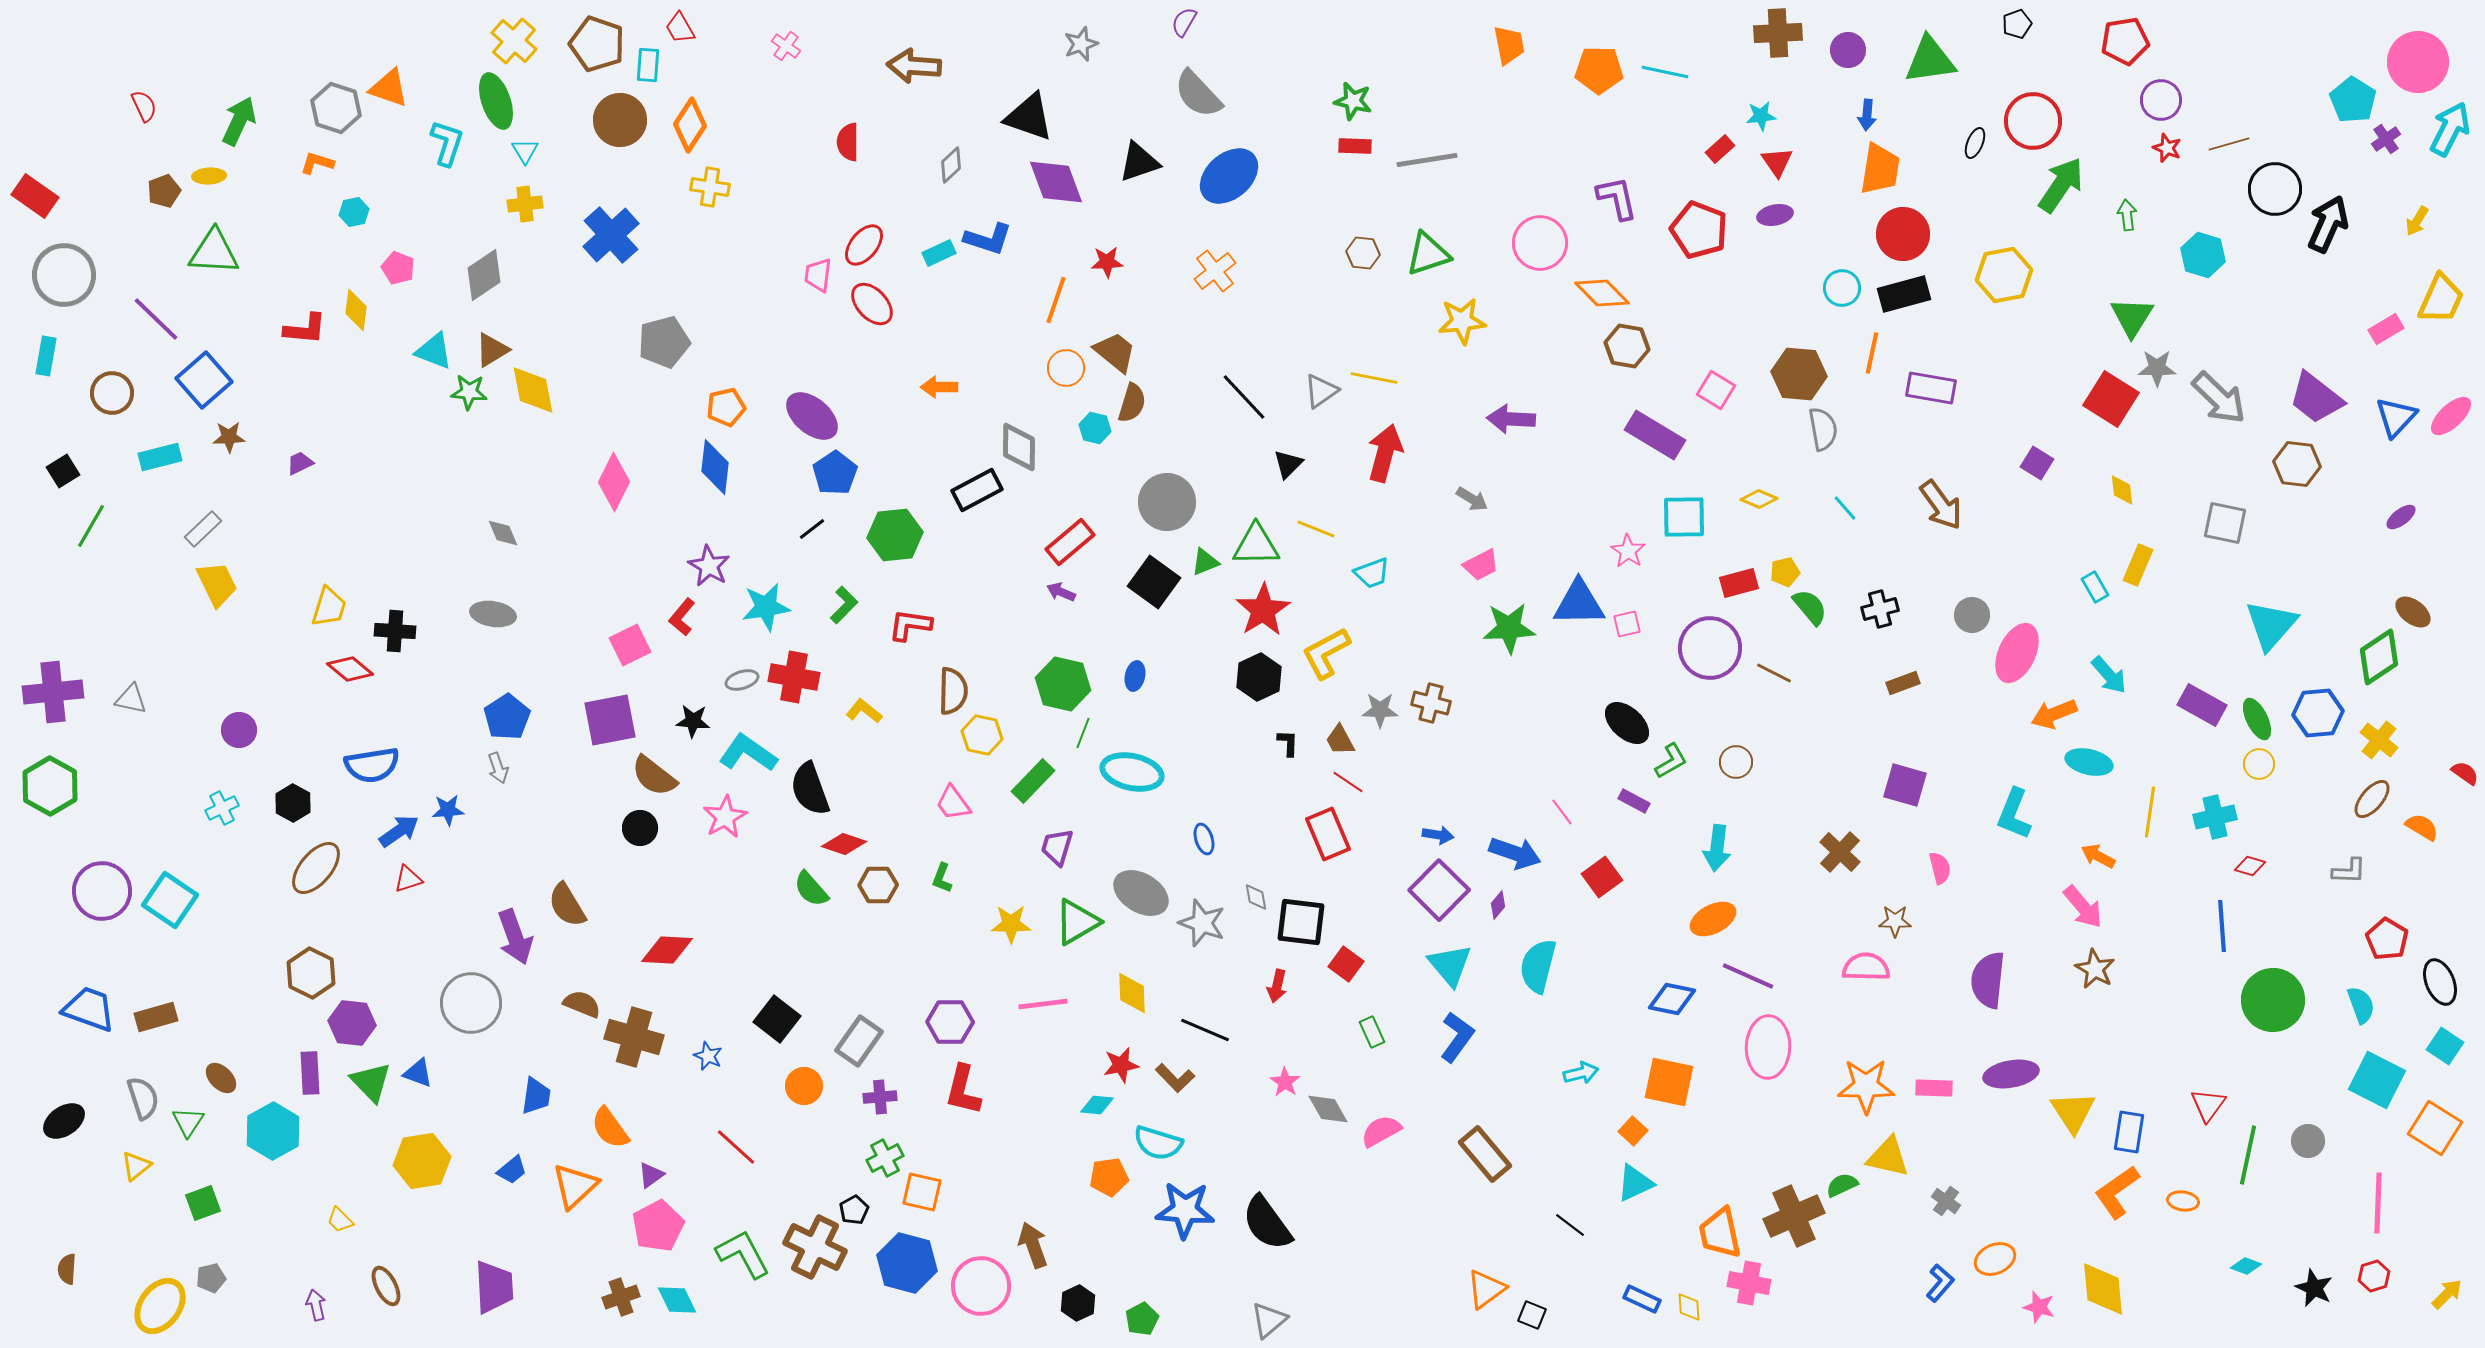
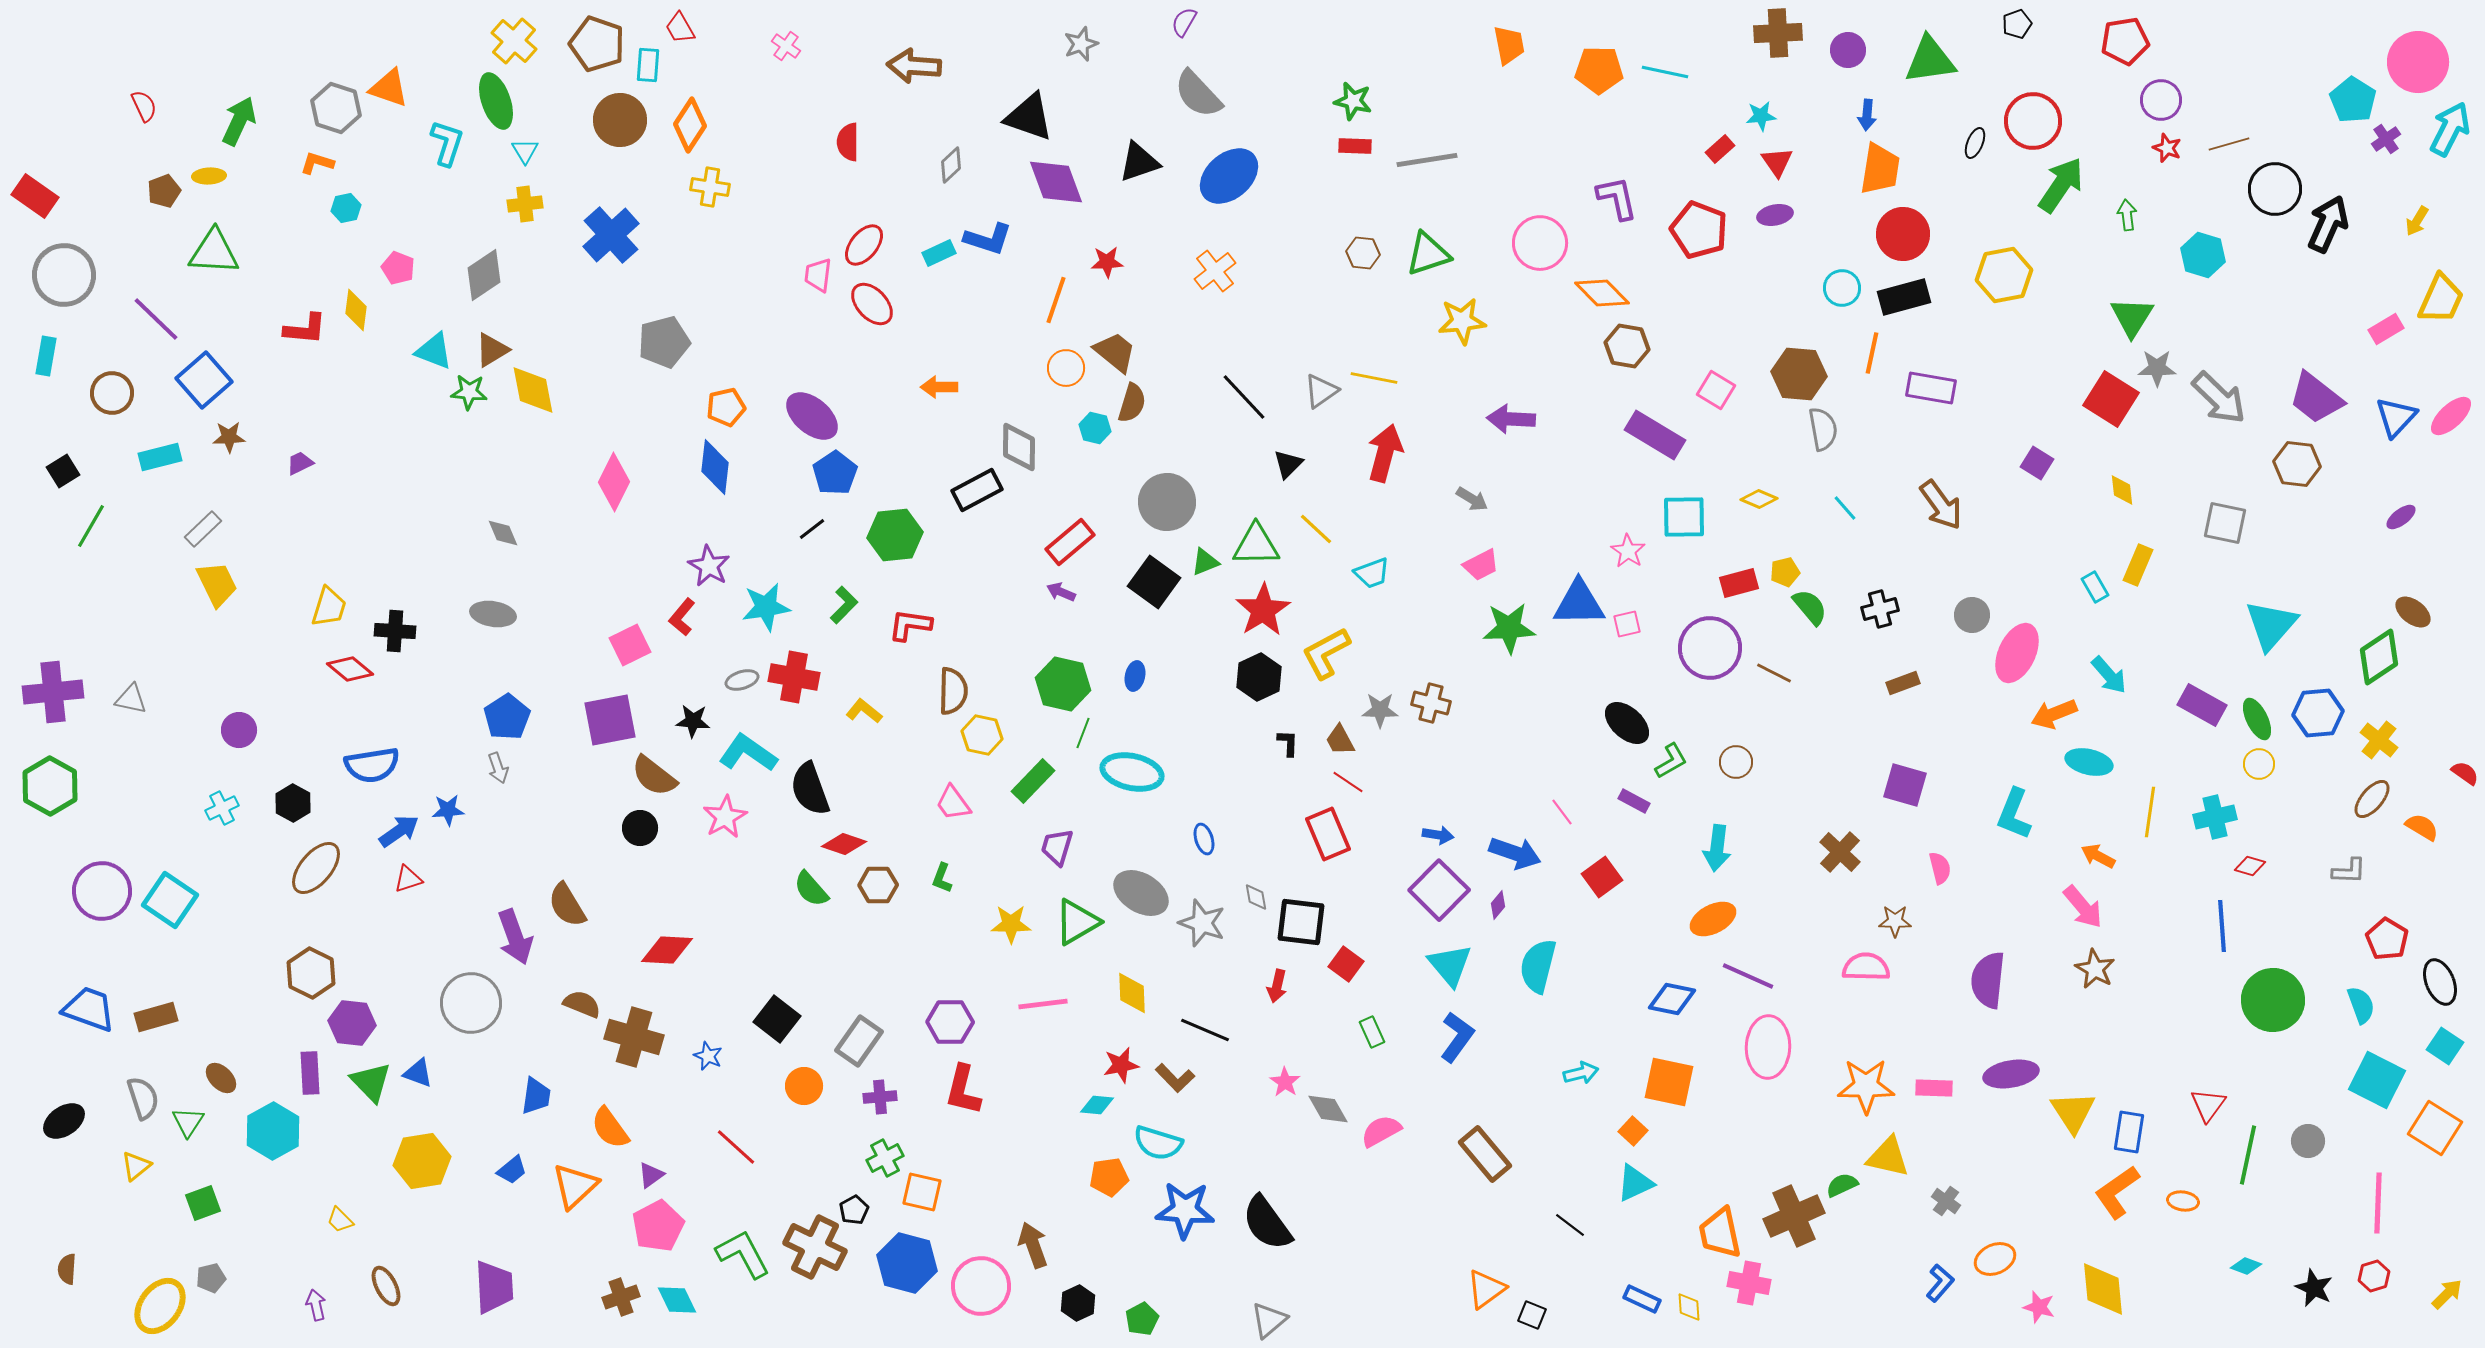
cyan hexagon at (354, 212): moved 8 px left, 4 px up
black rectangle at (1904, 294): moved 3 px down
yellow line at (1316, 529): rotated 21 degrees clockwise
